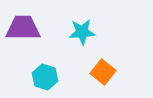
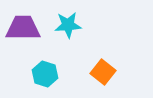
cyan star: moved 14 px left, 7 px up
cyan hexagon: moved 3 px up
